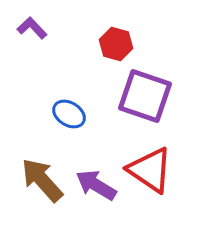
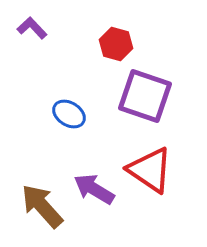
brown arrow: moved 26 px down
purple arrow: moved 2 px left, 4 px down
